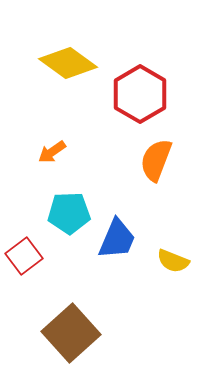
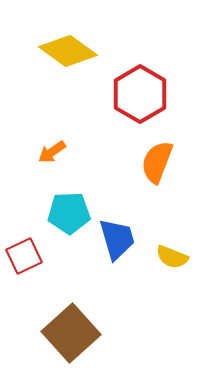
yellow diamond: moved 12 px up
orange semicircle: moved 1 px right, 2 px down
blue trapezoid: rotated 39 degrees counterclockwise
red square: rotated 12 degrees clockwise
yellow semicircle: moved 1 px left, 4 px up
